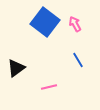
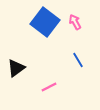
pink arrow: moved 2 px up
pink line: rotated 14 degrees counterclockwise
